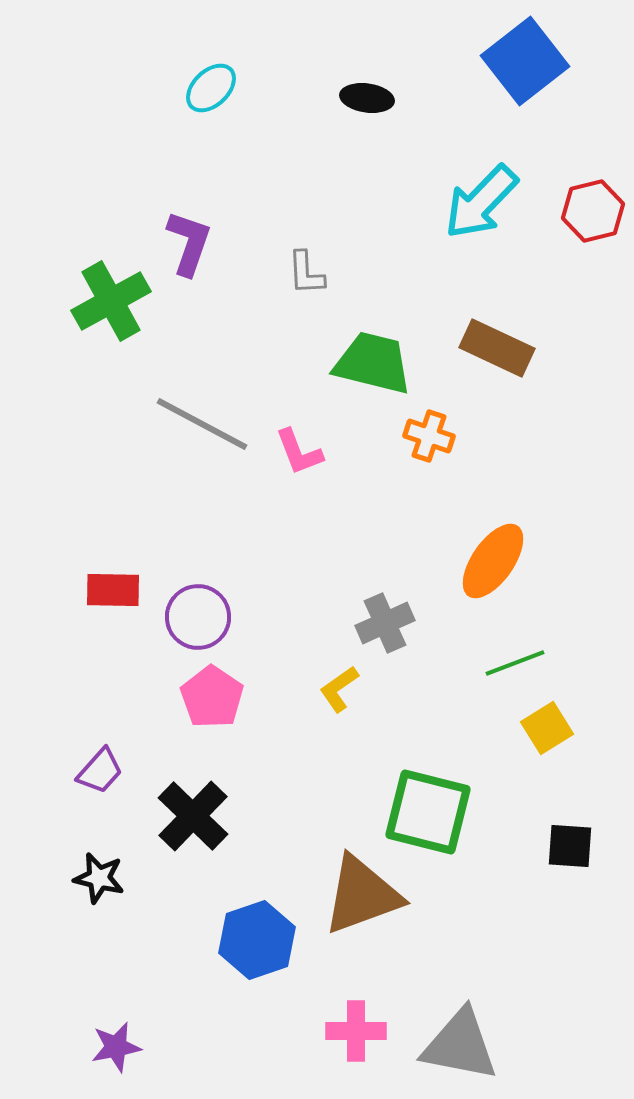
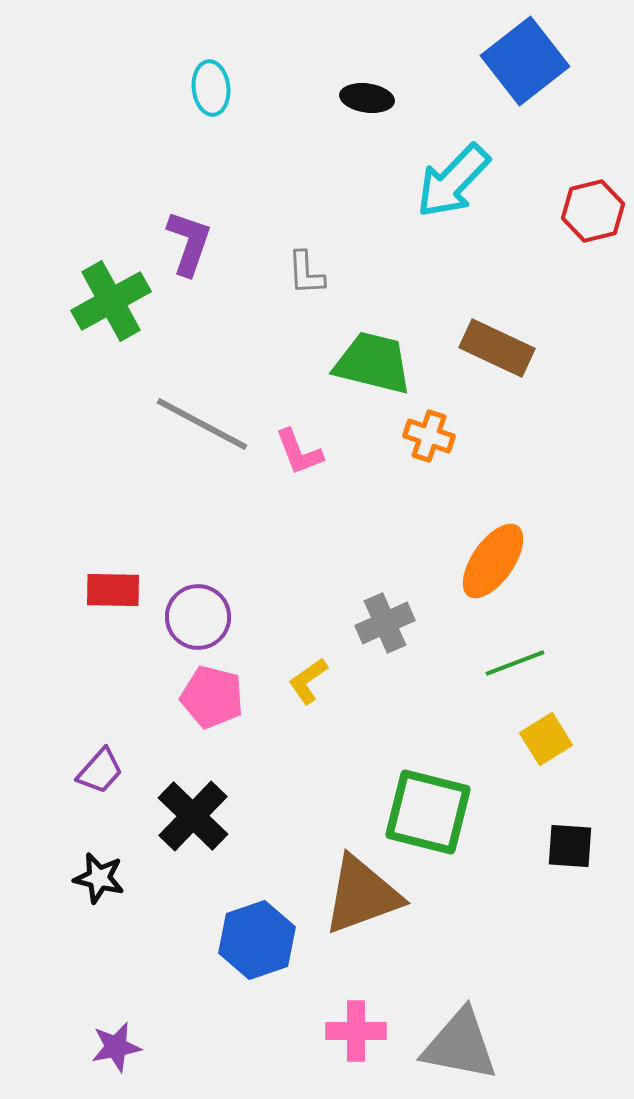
cyan ellipse: rotated 52 degrees counterclockwise
cyan arrow: moved 28 px left, 21 px up
yellow L-shape: moved 31 px left, 8 px up
pink pentagon: rotated 20 degrees counterclockwise
yellow square: moved 1 px left, 11 px down
